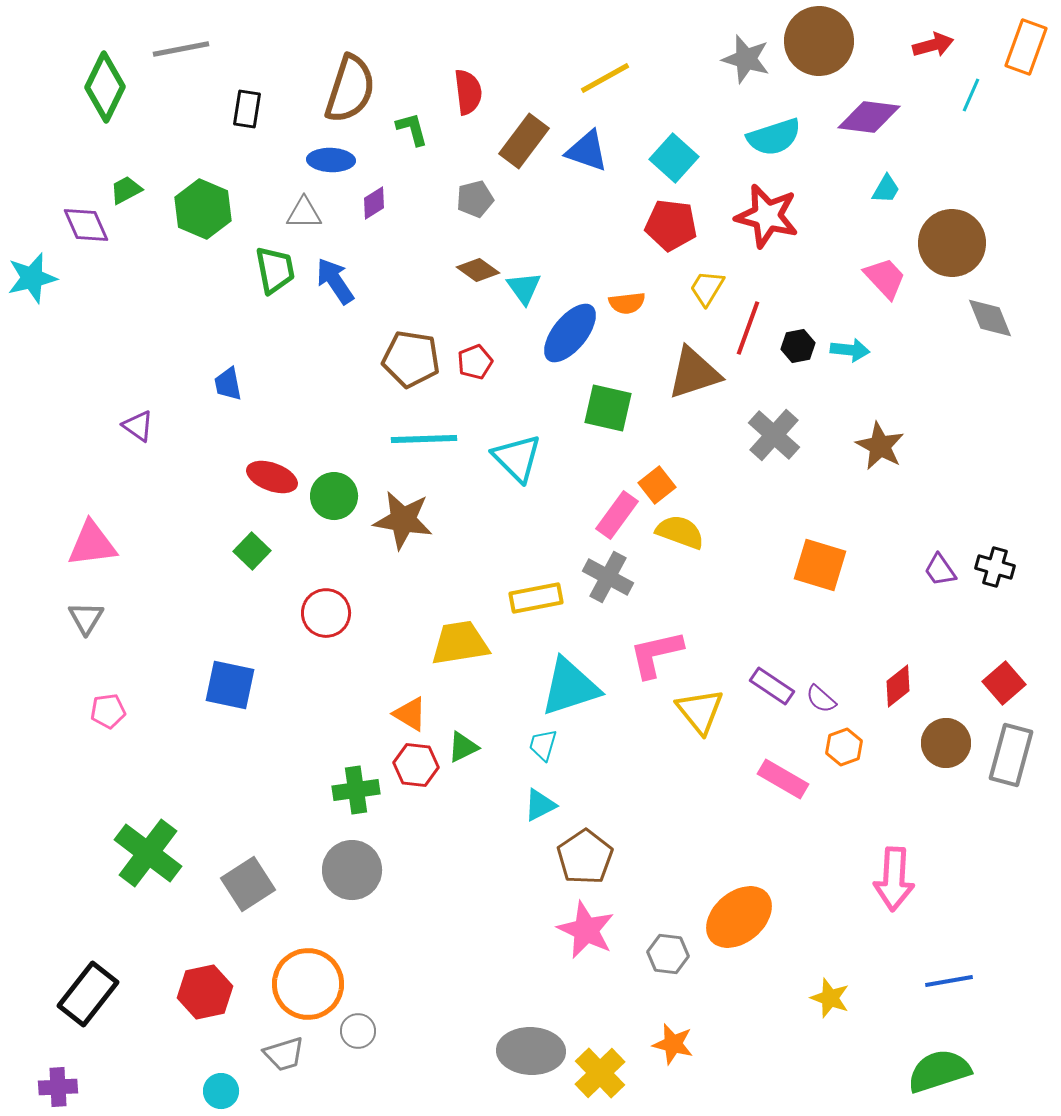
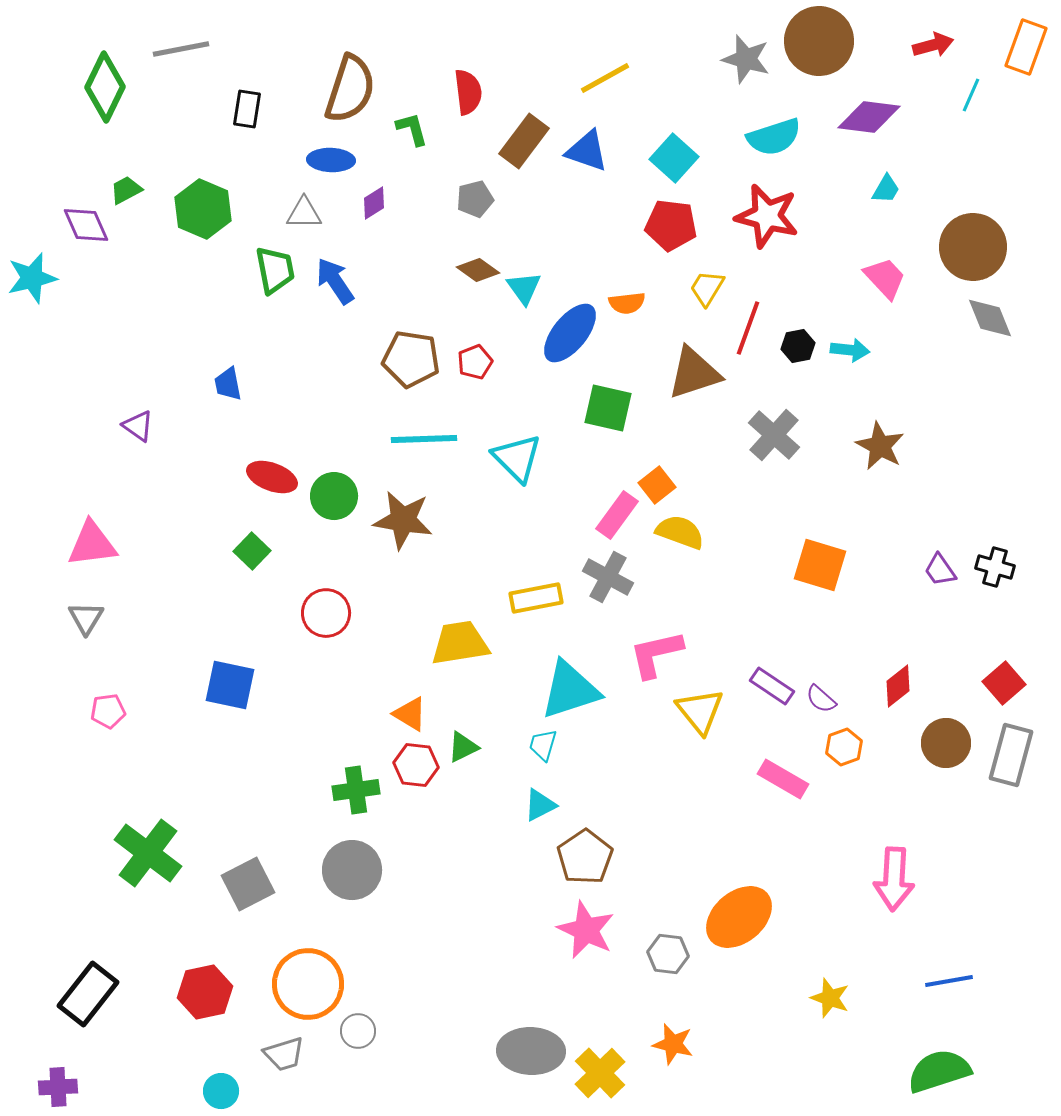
brown circle at (952, 243): moved 21 px right, 4 px down
cyan triangle at (570, 687): moved 3 px down
gray square at (248, 884): rotated 6 degrees clockwise
